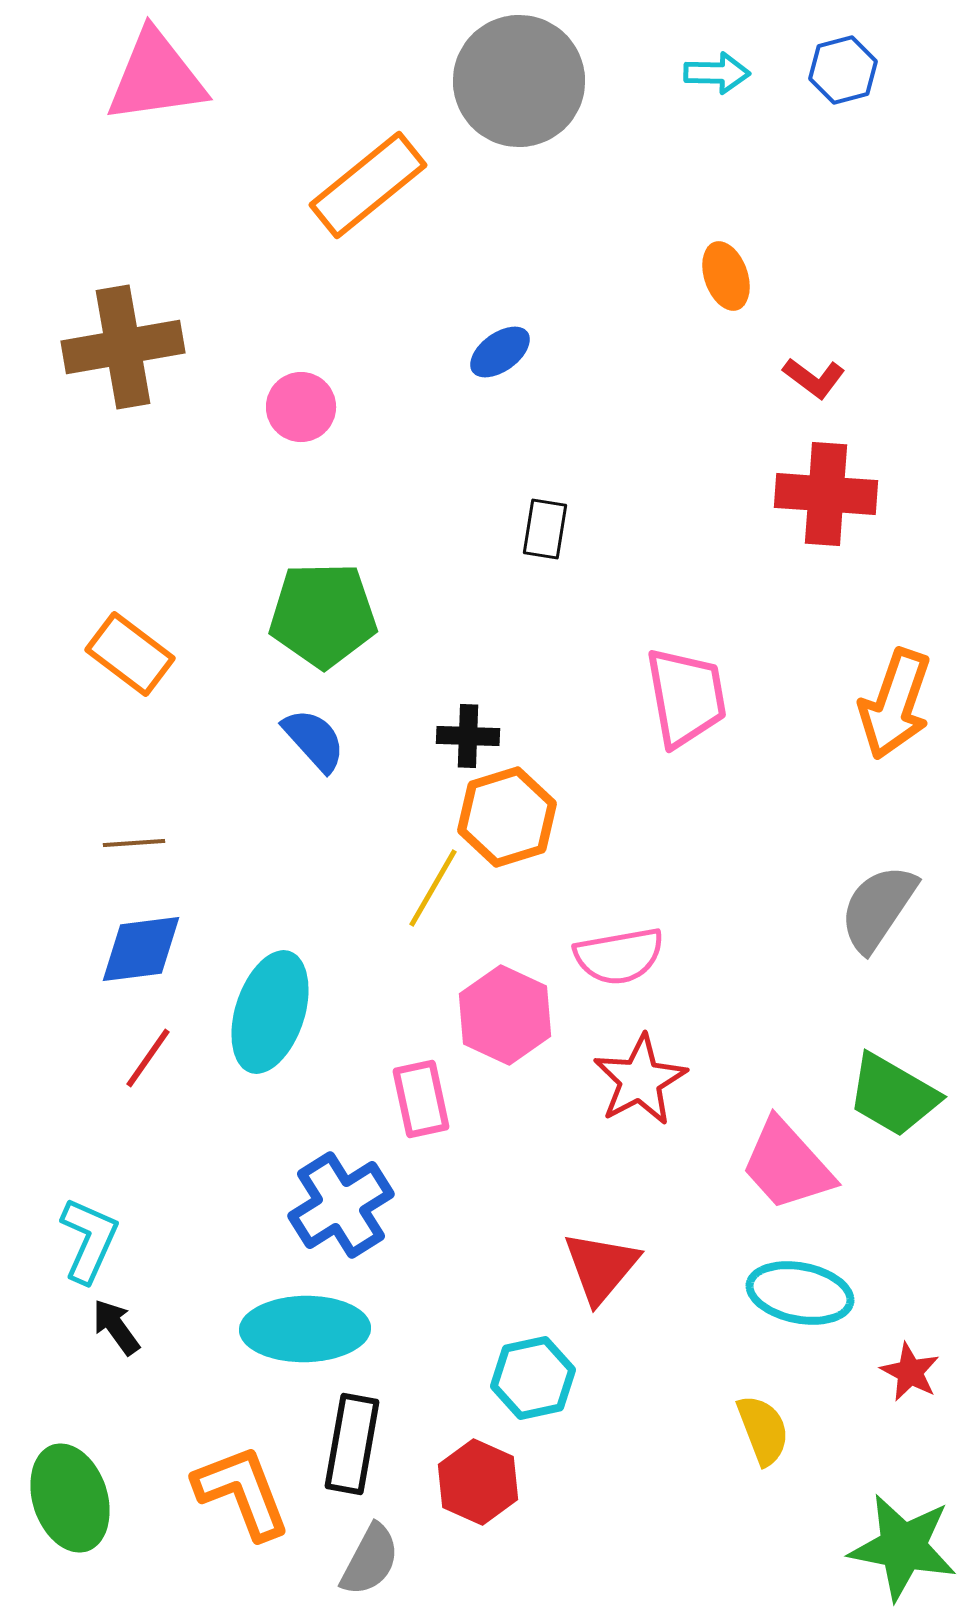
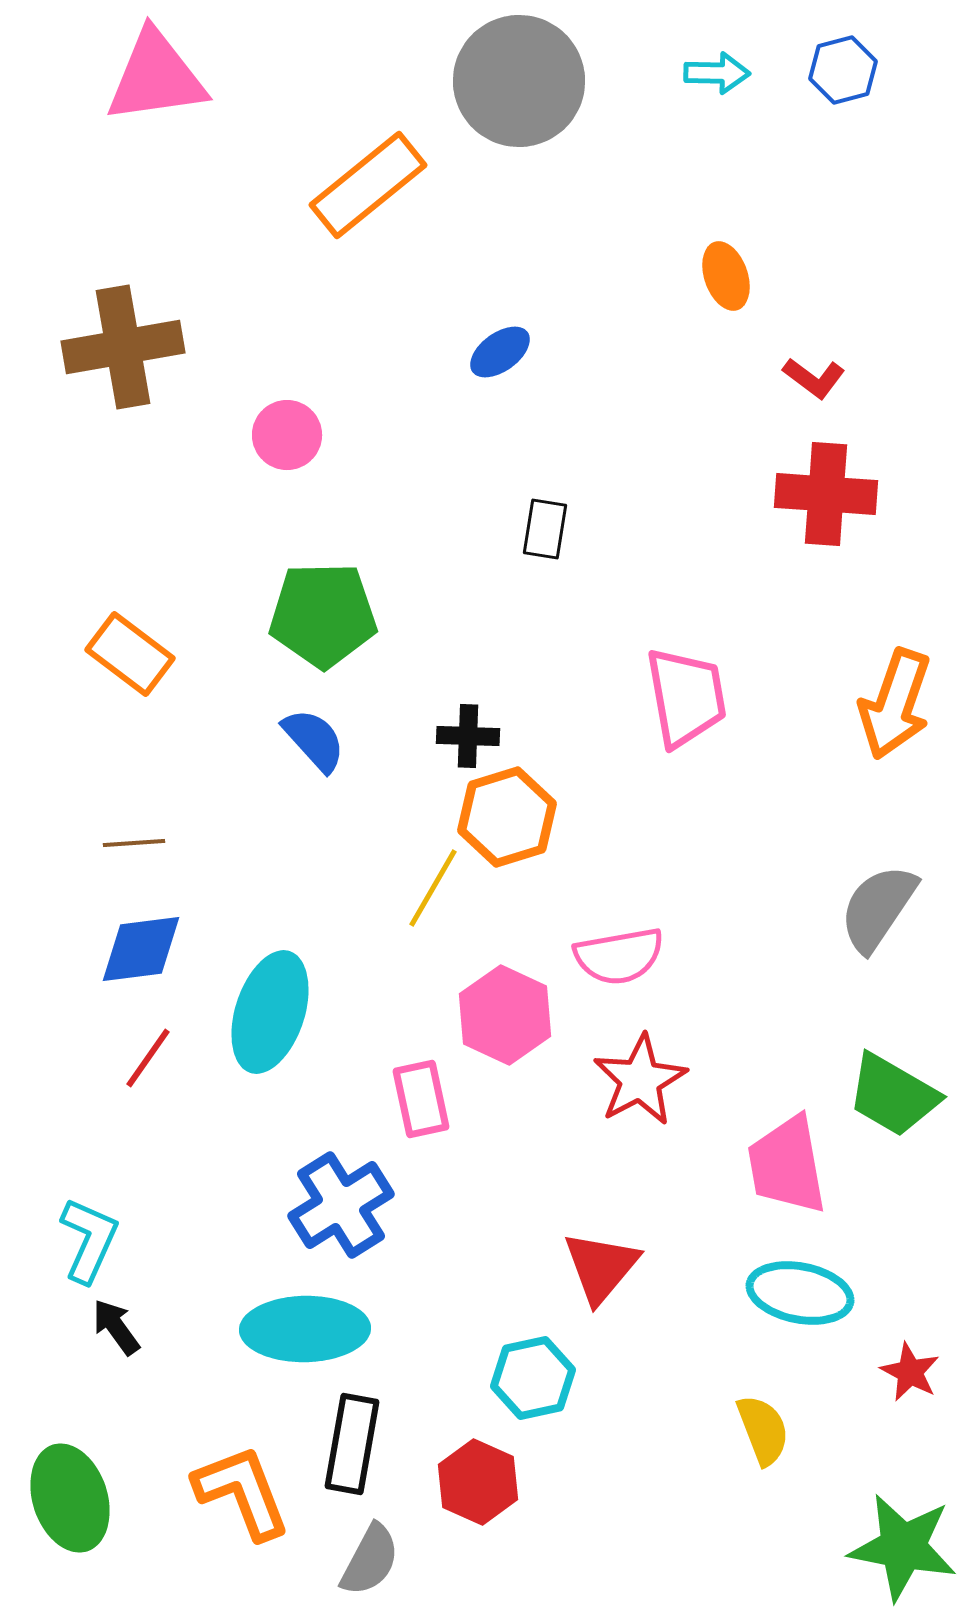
pink circle at (301, 407): moved 14 px left, 28 px down
pink trapezoid at (787, 1165): rotated 32 degrees clockwise
